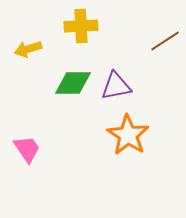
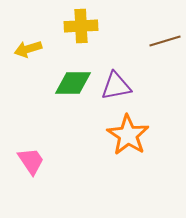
brown line: rotated 16 degrees clockwise
pink trapezoid: moved 4 px right, 12 px down
